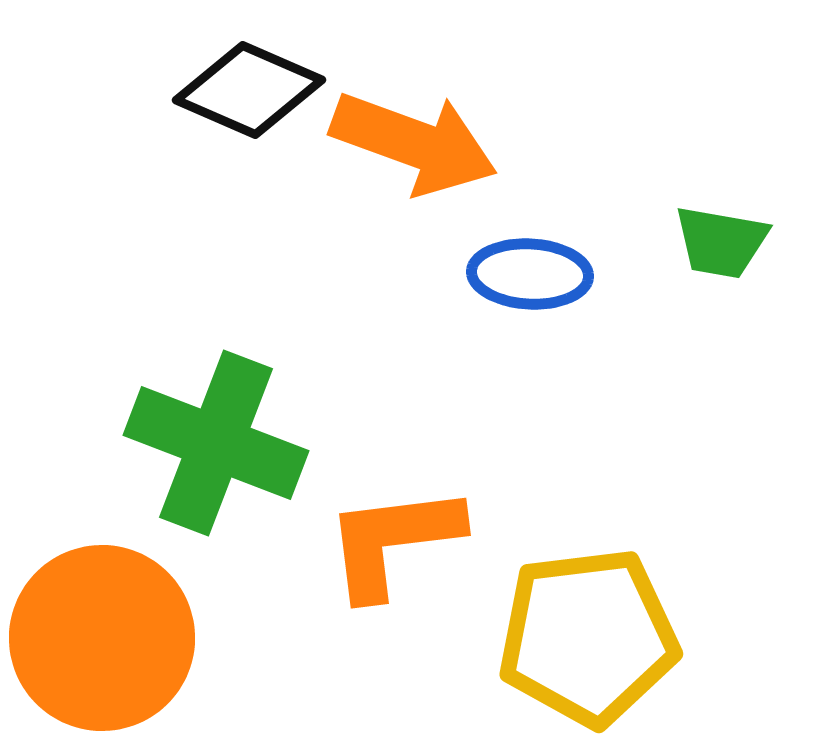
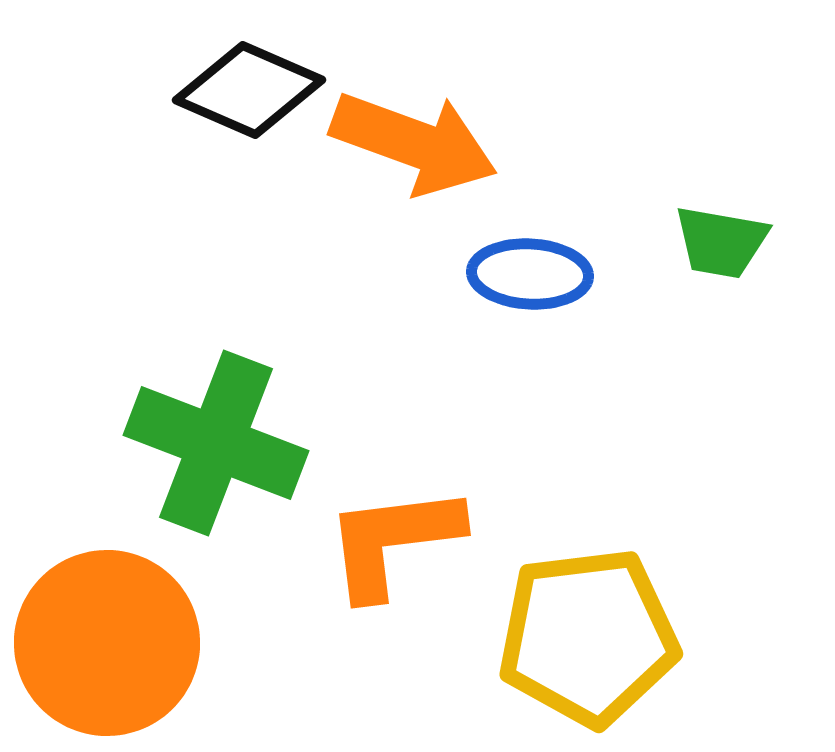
orange circle: moved 5 px right, 5 px down
